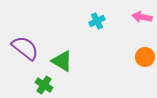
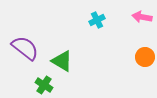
cyan cross: moved 1 px up
